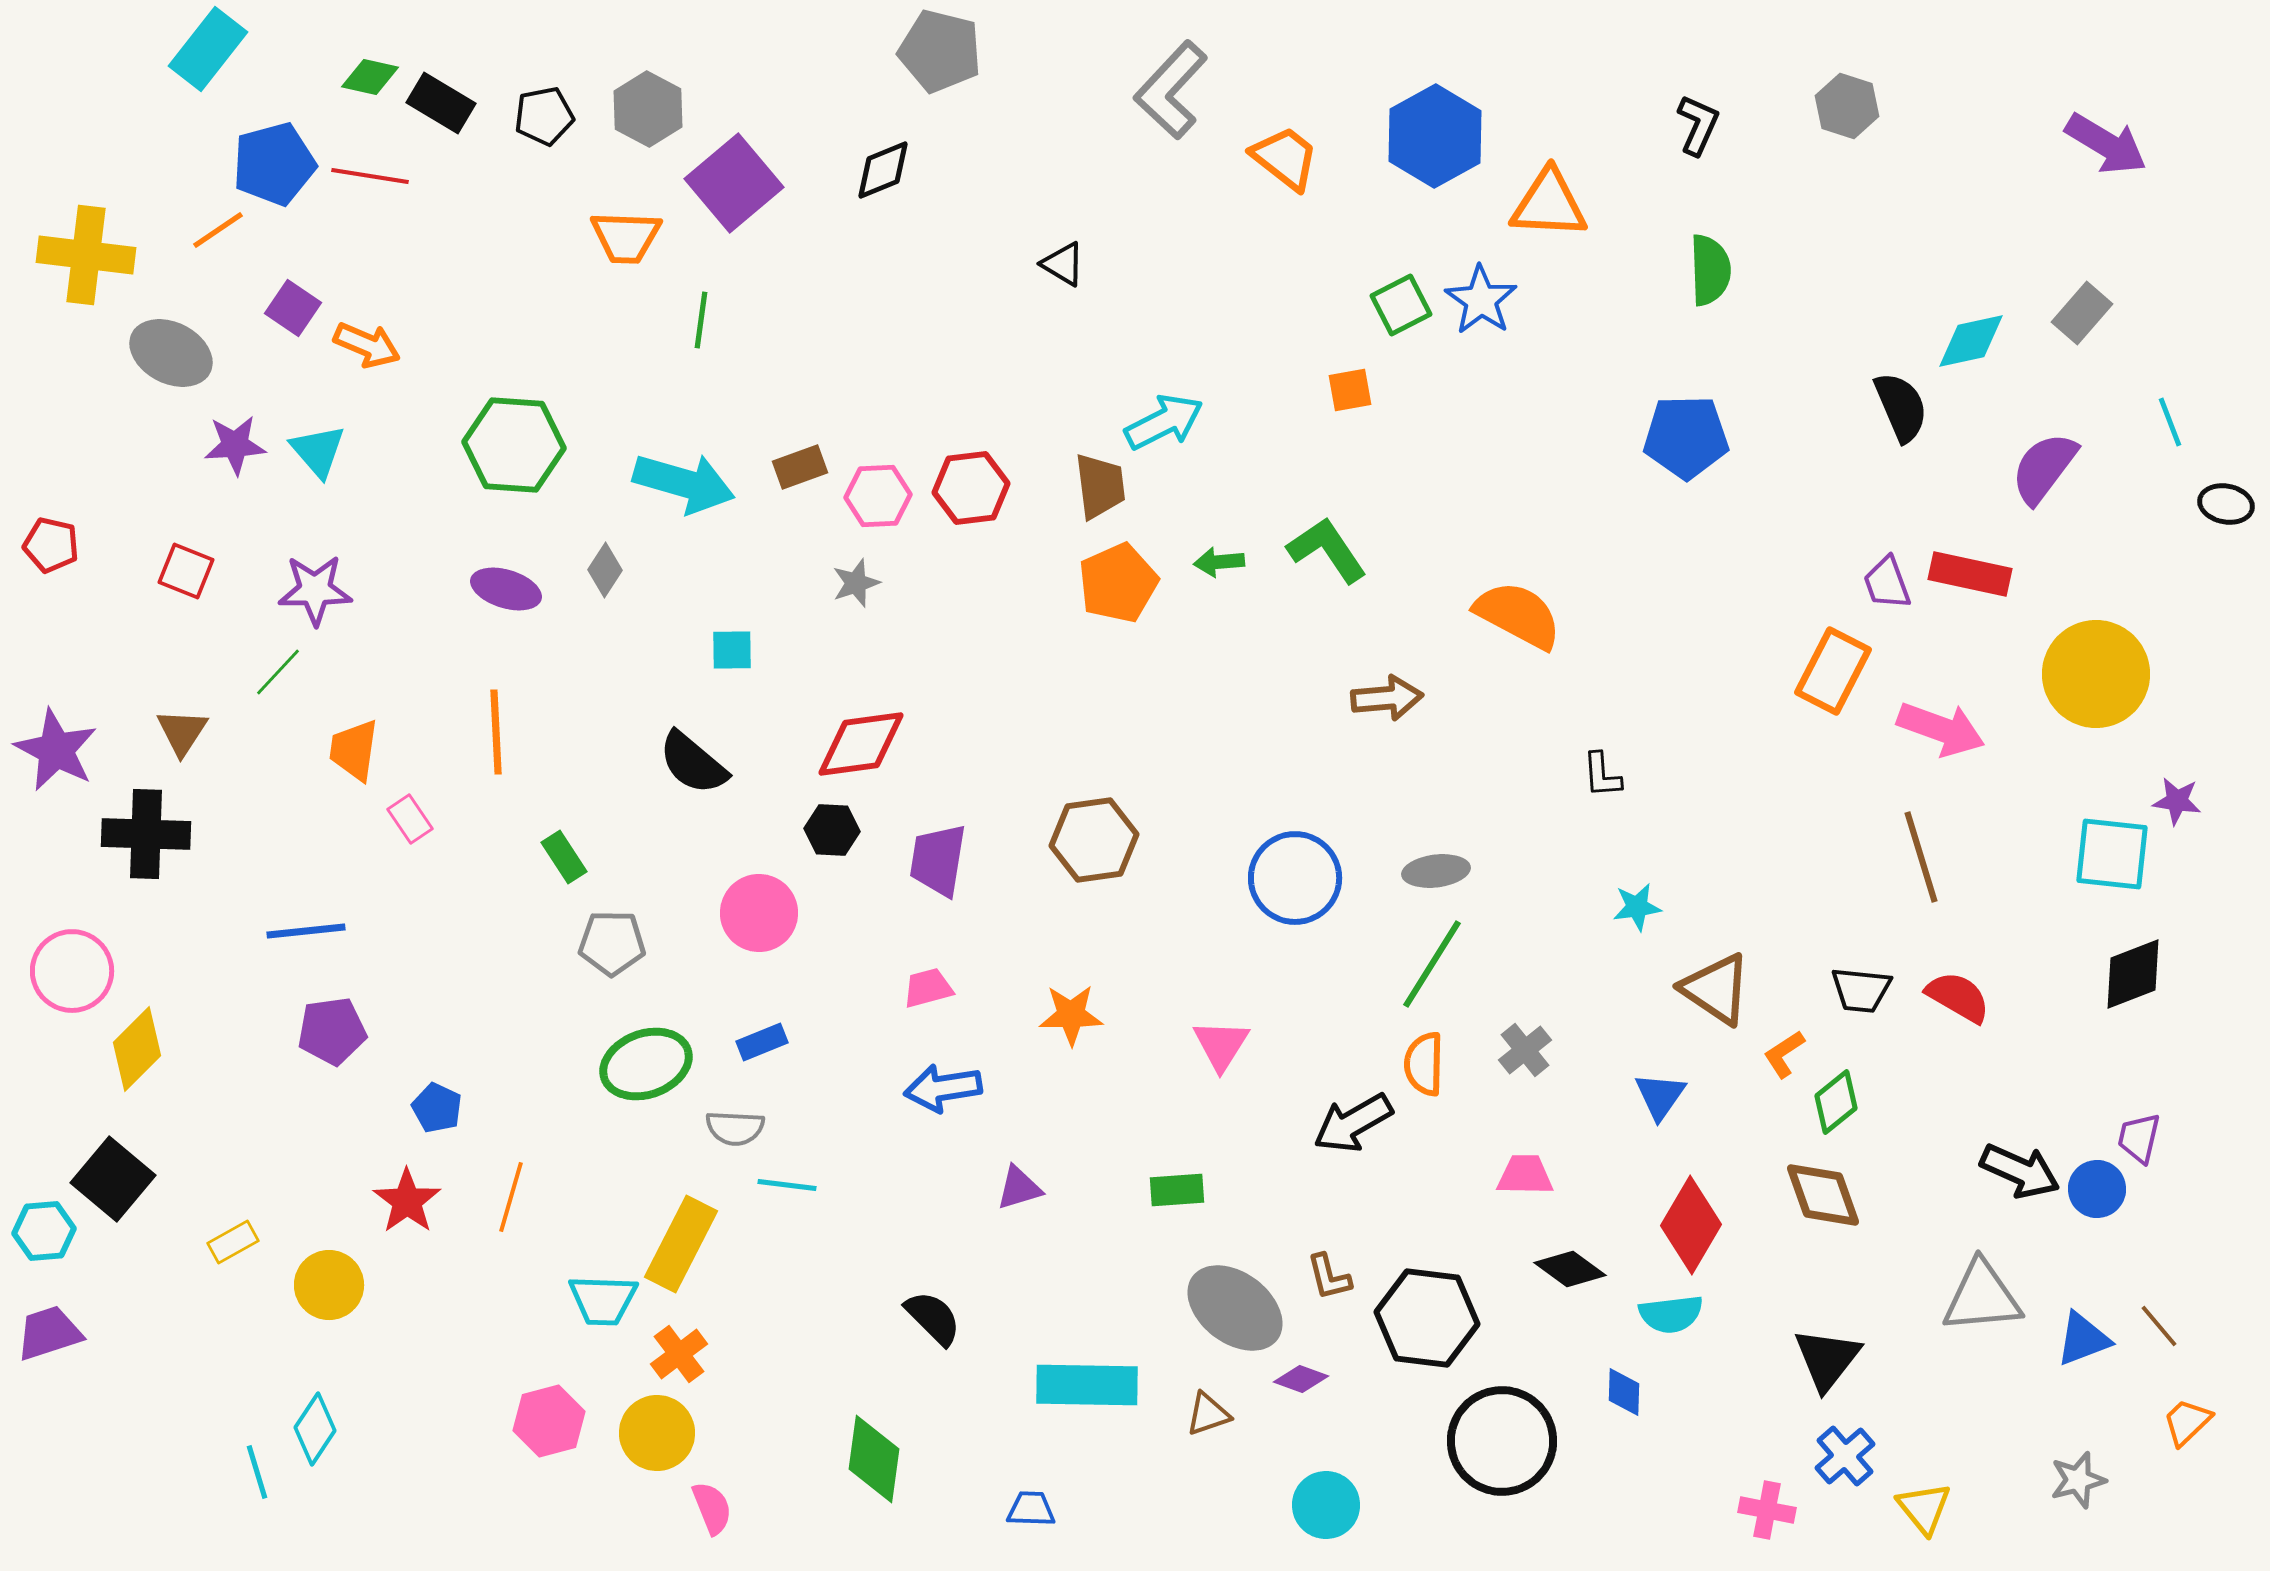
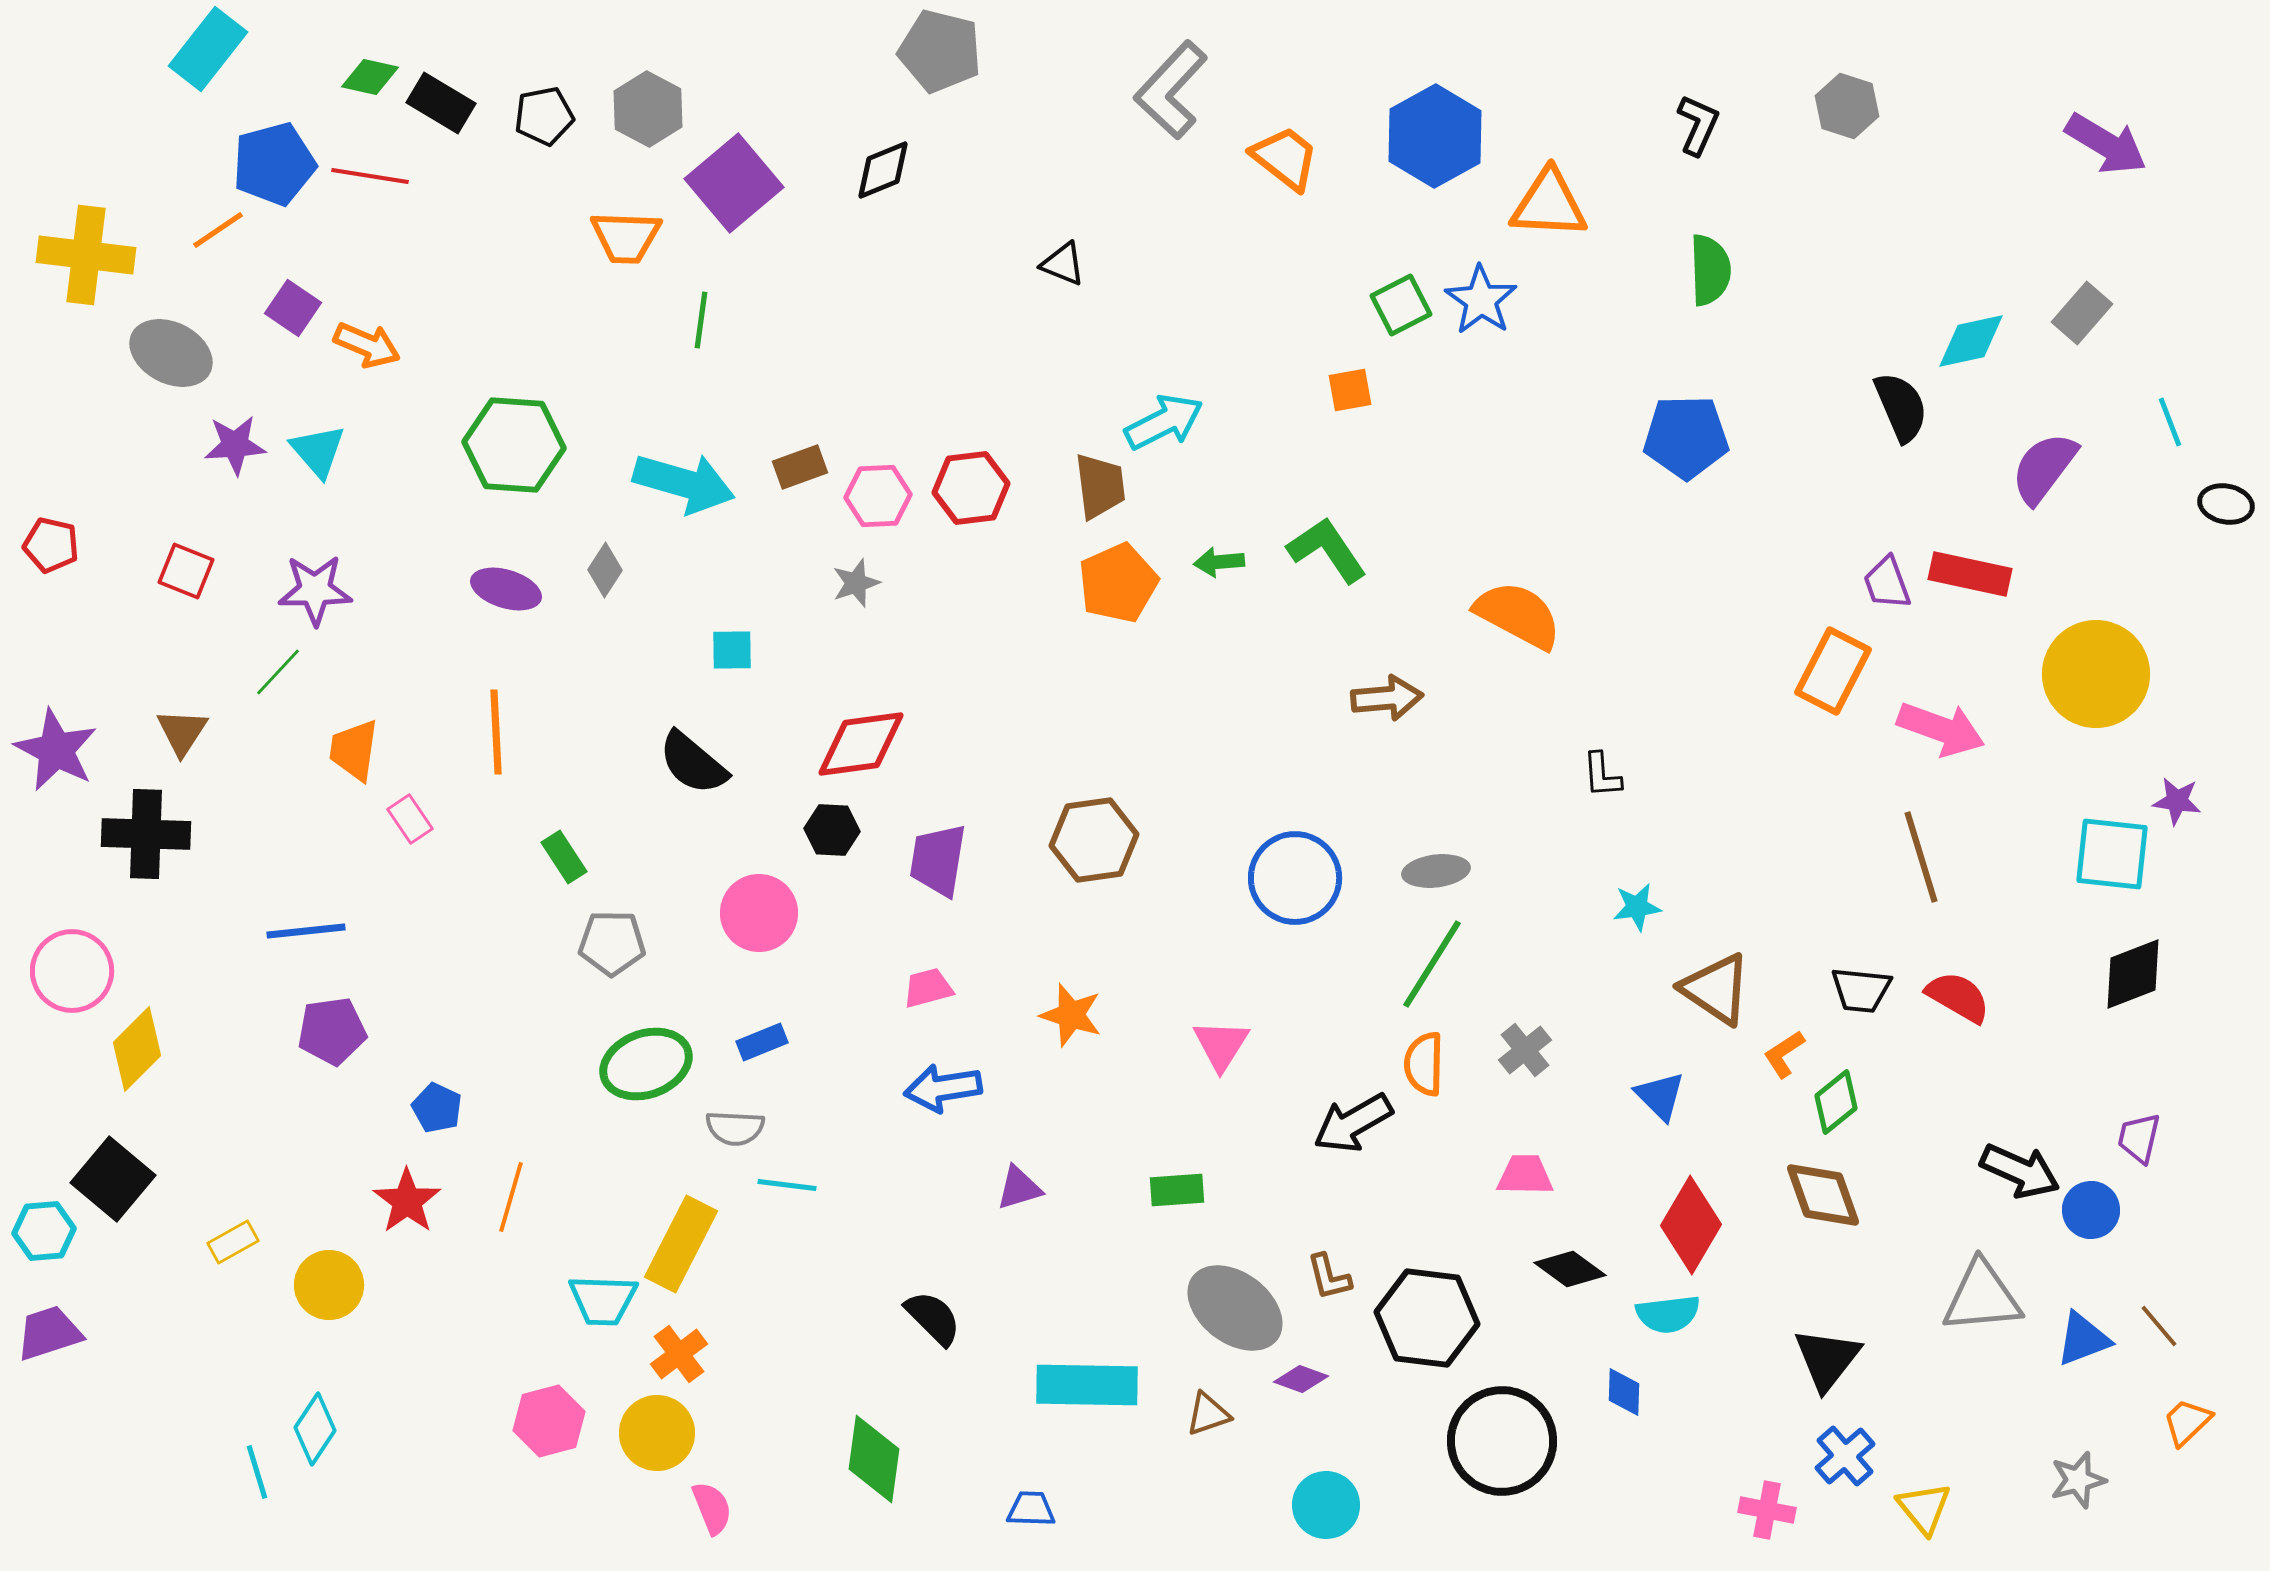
black triangle at (1063, 264): rotated 9 degrees counterclockwise
orange star at (1071, 1015): rotated 18 degrees clockwise
blue triangle at (1660, 1096): rotated 20 degrees counterclockwise
blue circle at (2097, 1189): moved 6 px left, 21 px down
cyan semicircle at (1671, 1314): moved 3 px left
